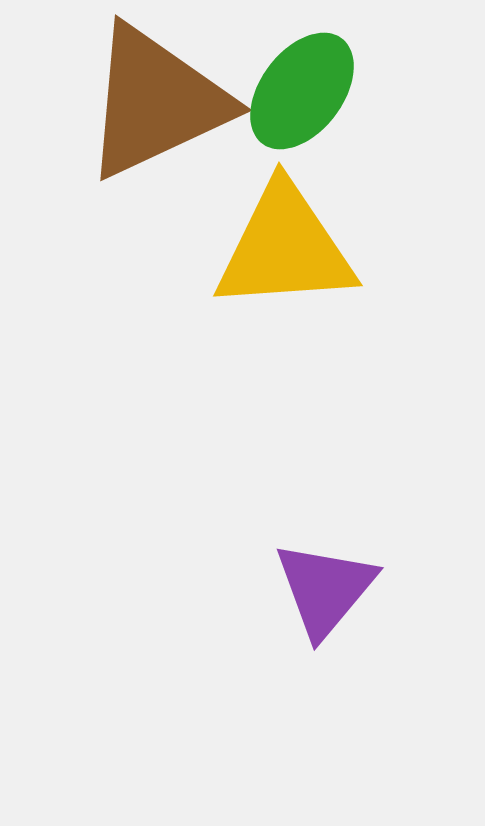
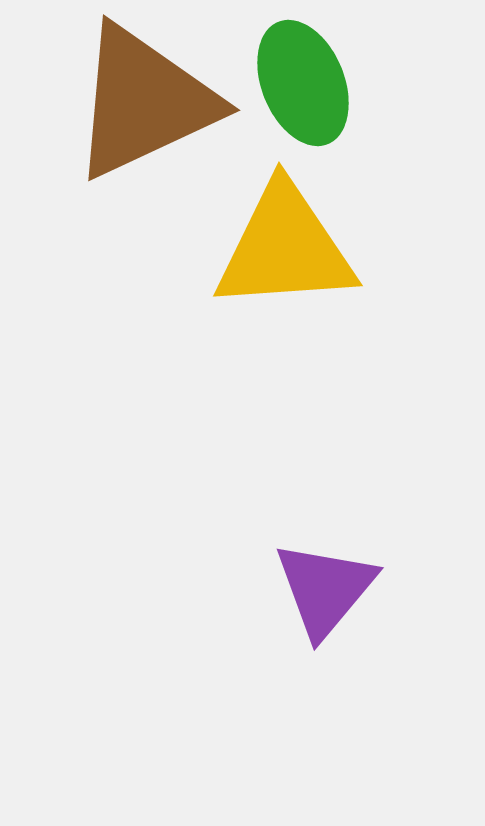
green ellipse: moved 1 px right, 8 px up; rotated 59 degrees counterclockwise
brown triangle: moved 12 px left
